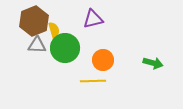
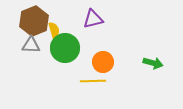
gray triangle: moved 6 px left
orange circle: moved 2 px down
